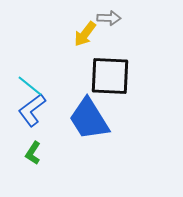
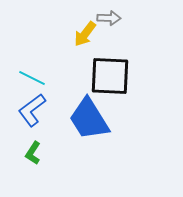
cyan line: moved 2 px right, 8 px up; rotated 12 degrees counterclockwise
